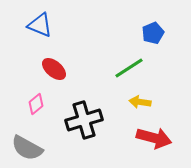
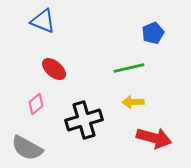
blue triangle: moved 3 px right, 4 px up
green line: rotated 20 degrees clockwise
yellow arrow: moved 7 px left; rotated 10 degrees counterclockwise
